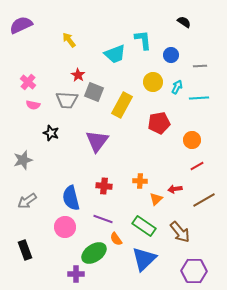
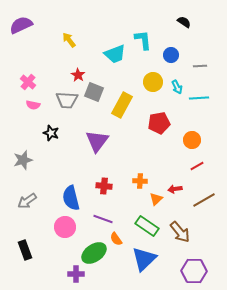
cyan arrow: rotated 128 degrees clockwise
green rectangle: moved 3 px right
